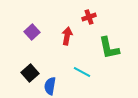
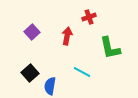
green L-shape: moved 1 px right
